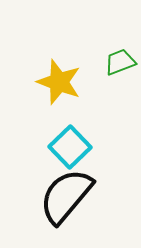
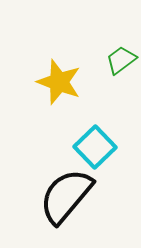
green trapezoid: moved 1 px right, 2 px up; rotated 16 degrees counterclockwise
cyan square: moved 25 px right
